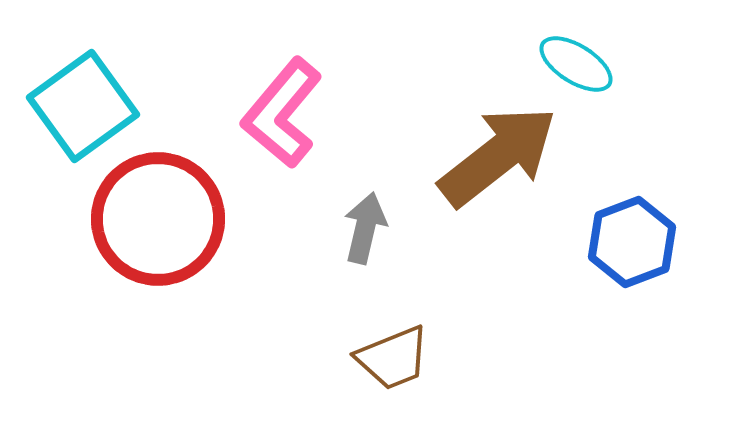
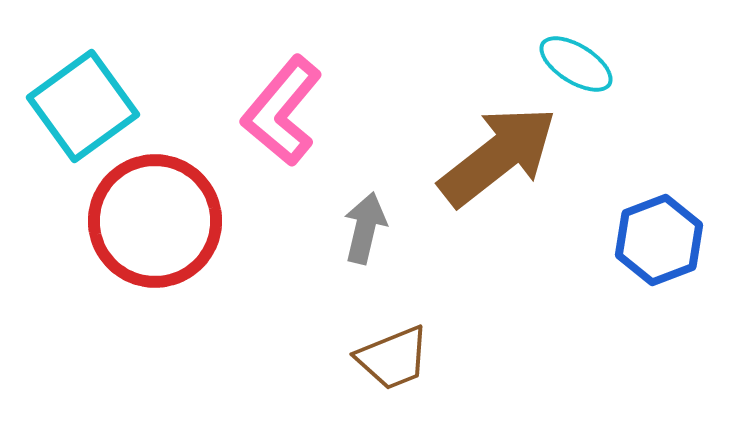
pink L-shape: moved 2 px up
red circle: moved 3 px left, 2 px down
blue hexagon: moved 27 px right, 2 px up
